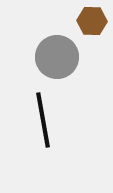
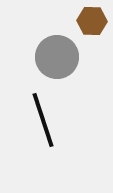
black line: rotated 8 degrees counterclockwise
